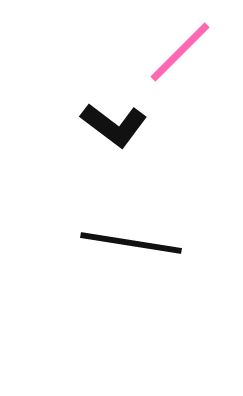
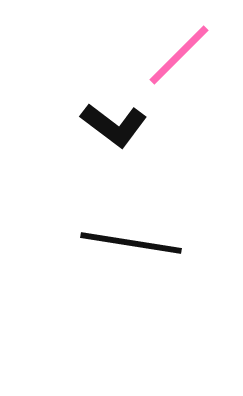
pink line: moved 1 px left, 3 px down
